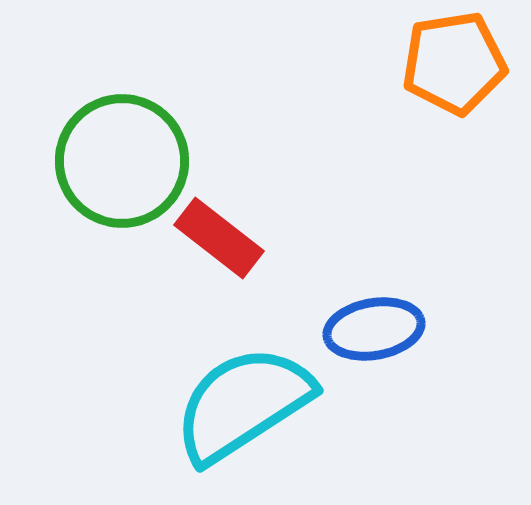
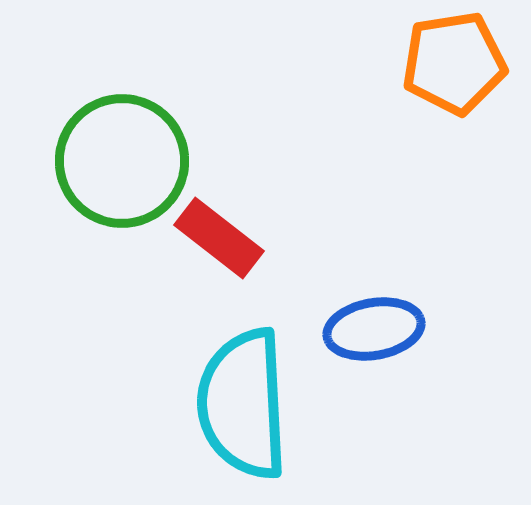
cyan semicircle: rotated 60 degrees counterclockwise
